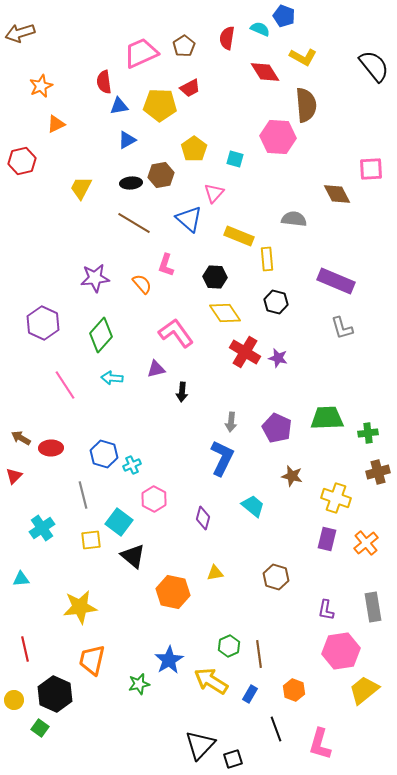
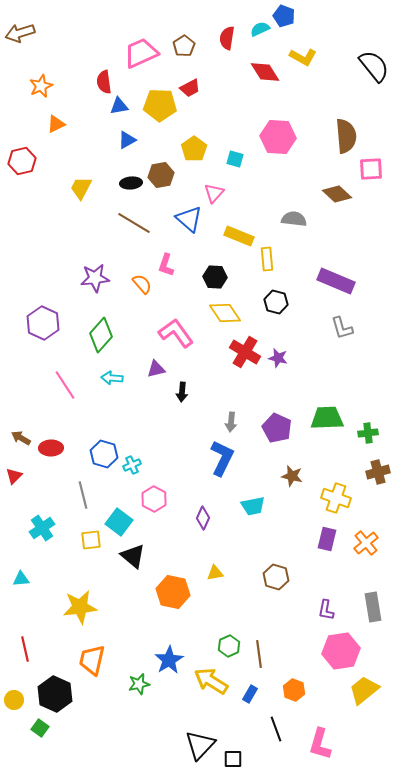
cyan semicircle at (260, 29): rotated 48 degrees counterclockwise
brown semicircle at (306, 105): moved 40 px right, 31 px down
brown diamond at (337, 194): rotated 20 degrees counterclockwise
cyan trapezoid at (253, 506): rotated 130 degrees clockwise
purple diamond at (203, 518): rotated 10 degrees clockwise
black square at (233, 759): rotated 18 degrees clockwise
